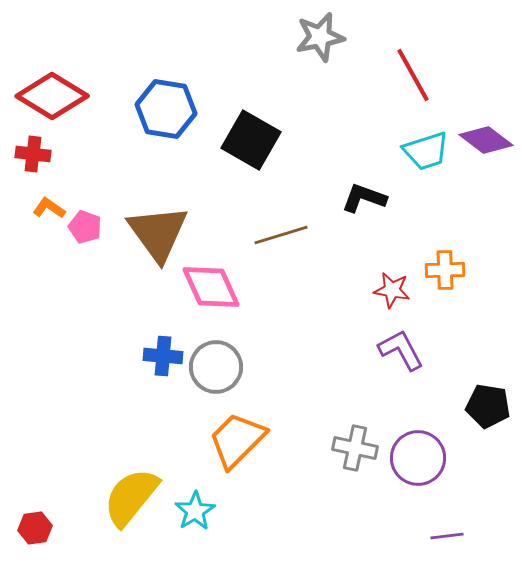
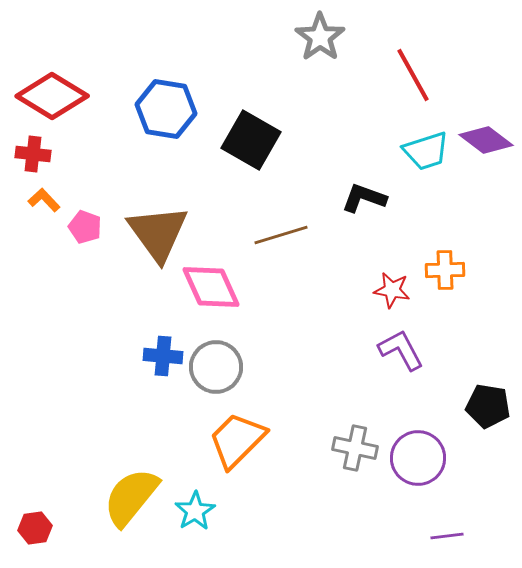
gray star: rotated 24 degrees counterclockwise
orange L-shape: moved 5 px left, 8 px up; rotated 12 degrees clockwise
